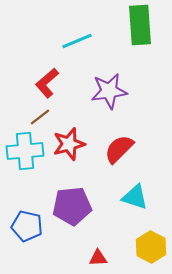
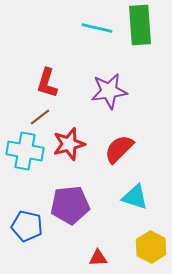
cyan line: moved 20 px right, 13 px up; rotated 36 degrees clockwise
red L-shape: rotated 32 degrees counterclockwise
cyan cross: rotated 15 degrees clockwise
purple pentagon: moved 2 px left, 1 px up
